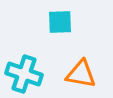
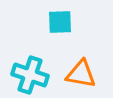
cyan cross: moved 6 px right, 1 px down
